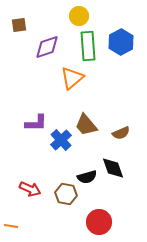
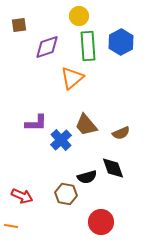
red arrow: moved 8 px left, 7 px down
red circle: moved 2 px right
